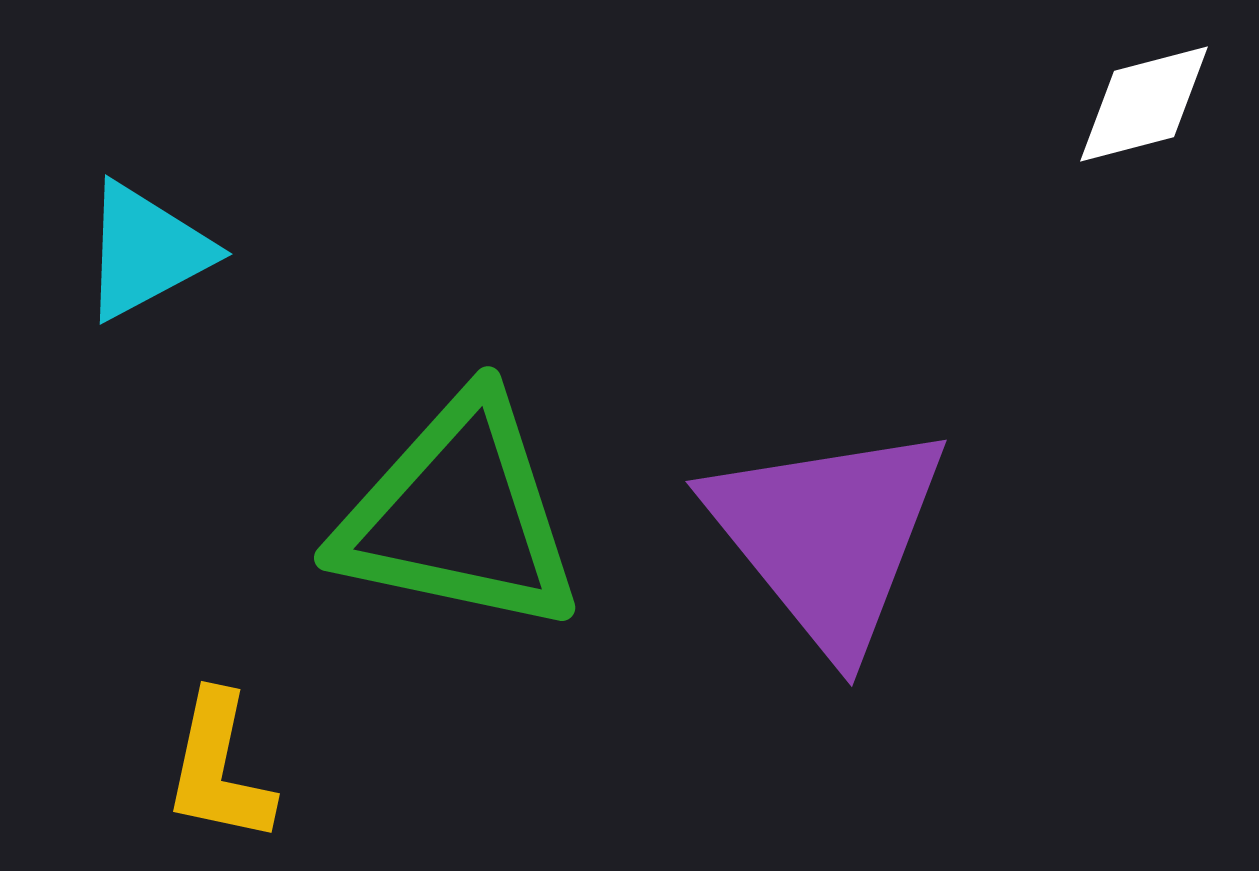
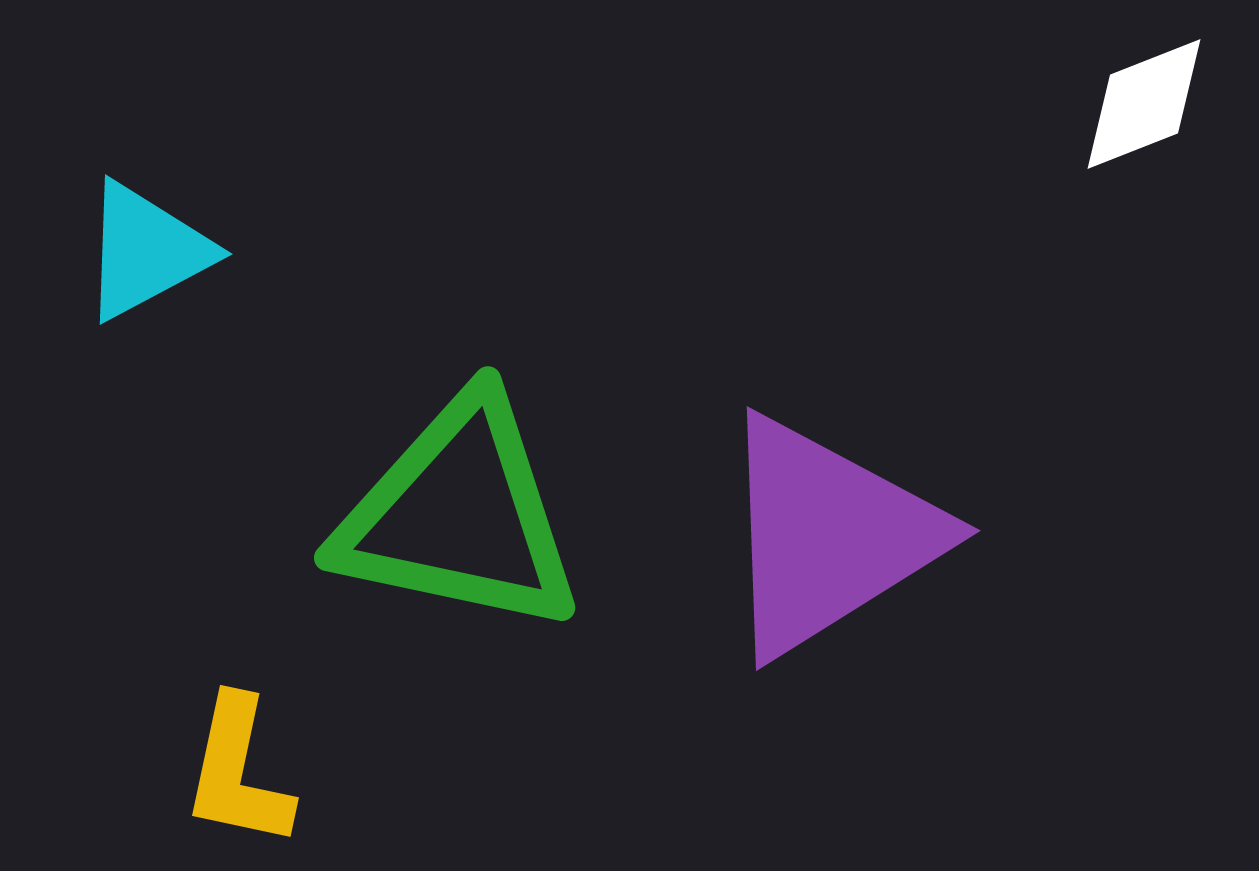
white diamond: rotated 7 degrees counterclockwise
purple triangle: rotated 37 degrees clockwise
yellow L-shape: moved 19 px right, 4 px down
